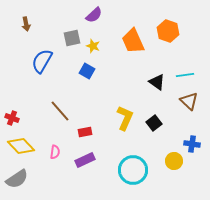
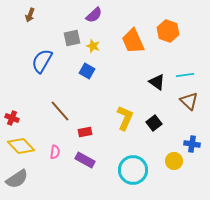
brown arrow: moved 4 px right, 9 px up; rotated 32 degrees clockwise
purple rectangle: rotated 54 degrees clockwise
